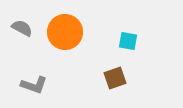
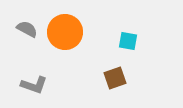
gray semicircle: moved 5 px right, 1 px down
